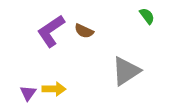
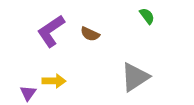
brown semicircle: moved 6 px right, 3 px down
gray triangle: moved 9 px right, 6 px down
yellow arrow: moved 8 px up
